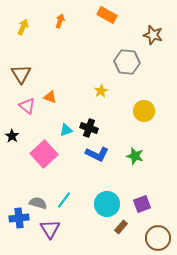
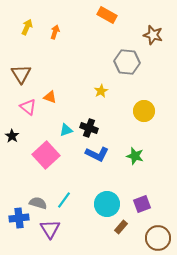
orange arrow: moved 5 px left, 11 px down
yellow arrow: moved 4 px right
pink triangle: moved 1 px right, 1 px down
pink square: moved 2 px right, 1 px down
